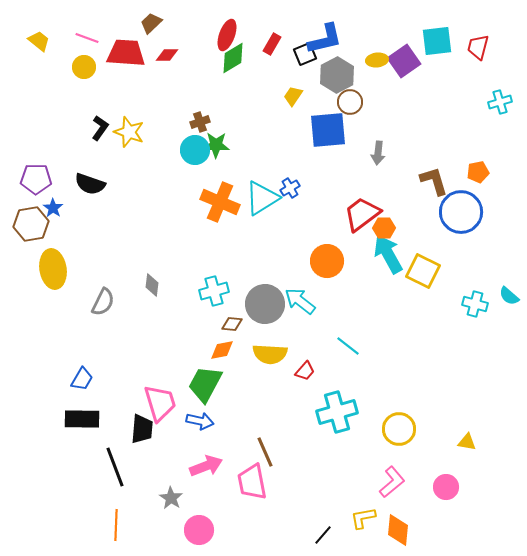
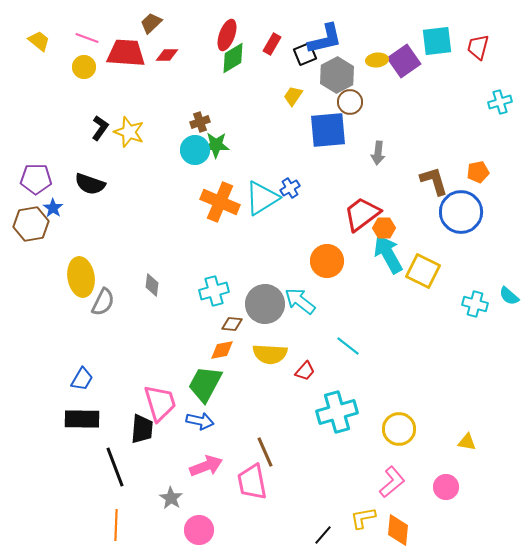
yellow ellipse at (53, 269): moved 28 px right, 8 px down
